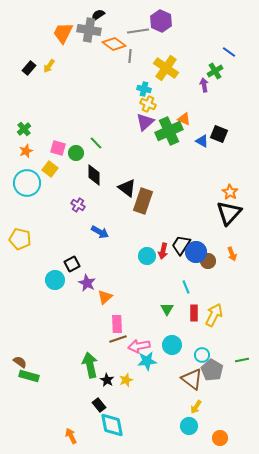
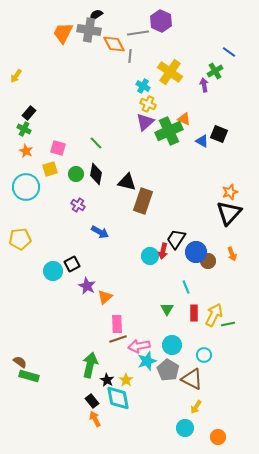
black semicircle at (98, 15): moved 2 px left
gray line at (138, 31): moved 2 px down
orange diamond at (114, 44): rotated 25 degrees clockwise
yellow arrow at (49, 66): moved 33 px left, 10 px down
black rectangle at (29, 68): moved 45 px down
yellow cross at (166, 68): moved 4 px right, 4 px down
cyan cross at (144, 89): moved 1 px left, 3 px up; rotated 16 degrees clockwise
green cross at (24, 129): rotated 24 degrees counterclockwise
orange star at (26, 151): rotated 24 degrees counterclockwise
green circle at (76, 153): moved 21 px down
yellow square at (50, 169): rotated 35 degrees clockwise
black diamond at (94, 175): moved 2 px right, 1 px up; rotated 10 degrees clockwise
cyan circle at (27, 183): moved 1 px left, 4 px down
black triangle at (127, 188): moved 6 px up; rotated 24 degrees counterclockwise
orange star at (230, 192): rotated 21 degrees clockwise
yellow pentagon at (20, 239): rotated 20 degrees counterclockwise
black trapezoid at (181, 245): moved 5 px left, 6 px up
cyan circle at (147, 256): moved 3 px right
cyan circle at (55, 280): moved 2 px left, 9 px up
purple star at (87, 283): moved 3 px down
cyan circle at (202, 355): moved 2 px right
green line at (242, 360): moved 14 px left, 36 px up
cyan star at (147, 361): rotated 12 degrees counterclockwise
green arrow at (90, 365): rotated 25 degrees clockwise
gray pentagon at (212, 370): moved 44 px left
brown triangle at (192, 379): rotated 10 degrees counterclockwise
yellow star at (126, 380): rotated 16 degrees counterclockwise
black rectangle at (99, 405): moved 7 px left, 4 px up
cyan diamond at (112, 425): moved 6 px right, 27 px up
cyan circle at (189, 426): moved 4 px left, 2 px down
orange arrow at (71, 436): moved 24 px right, 17 px up
orange circle at (220, 438): moved 2 px left, 1 px up
